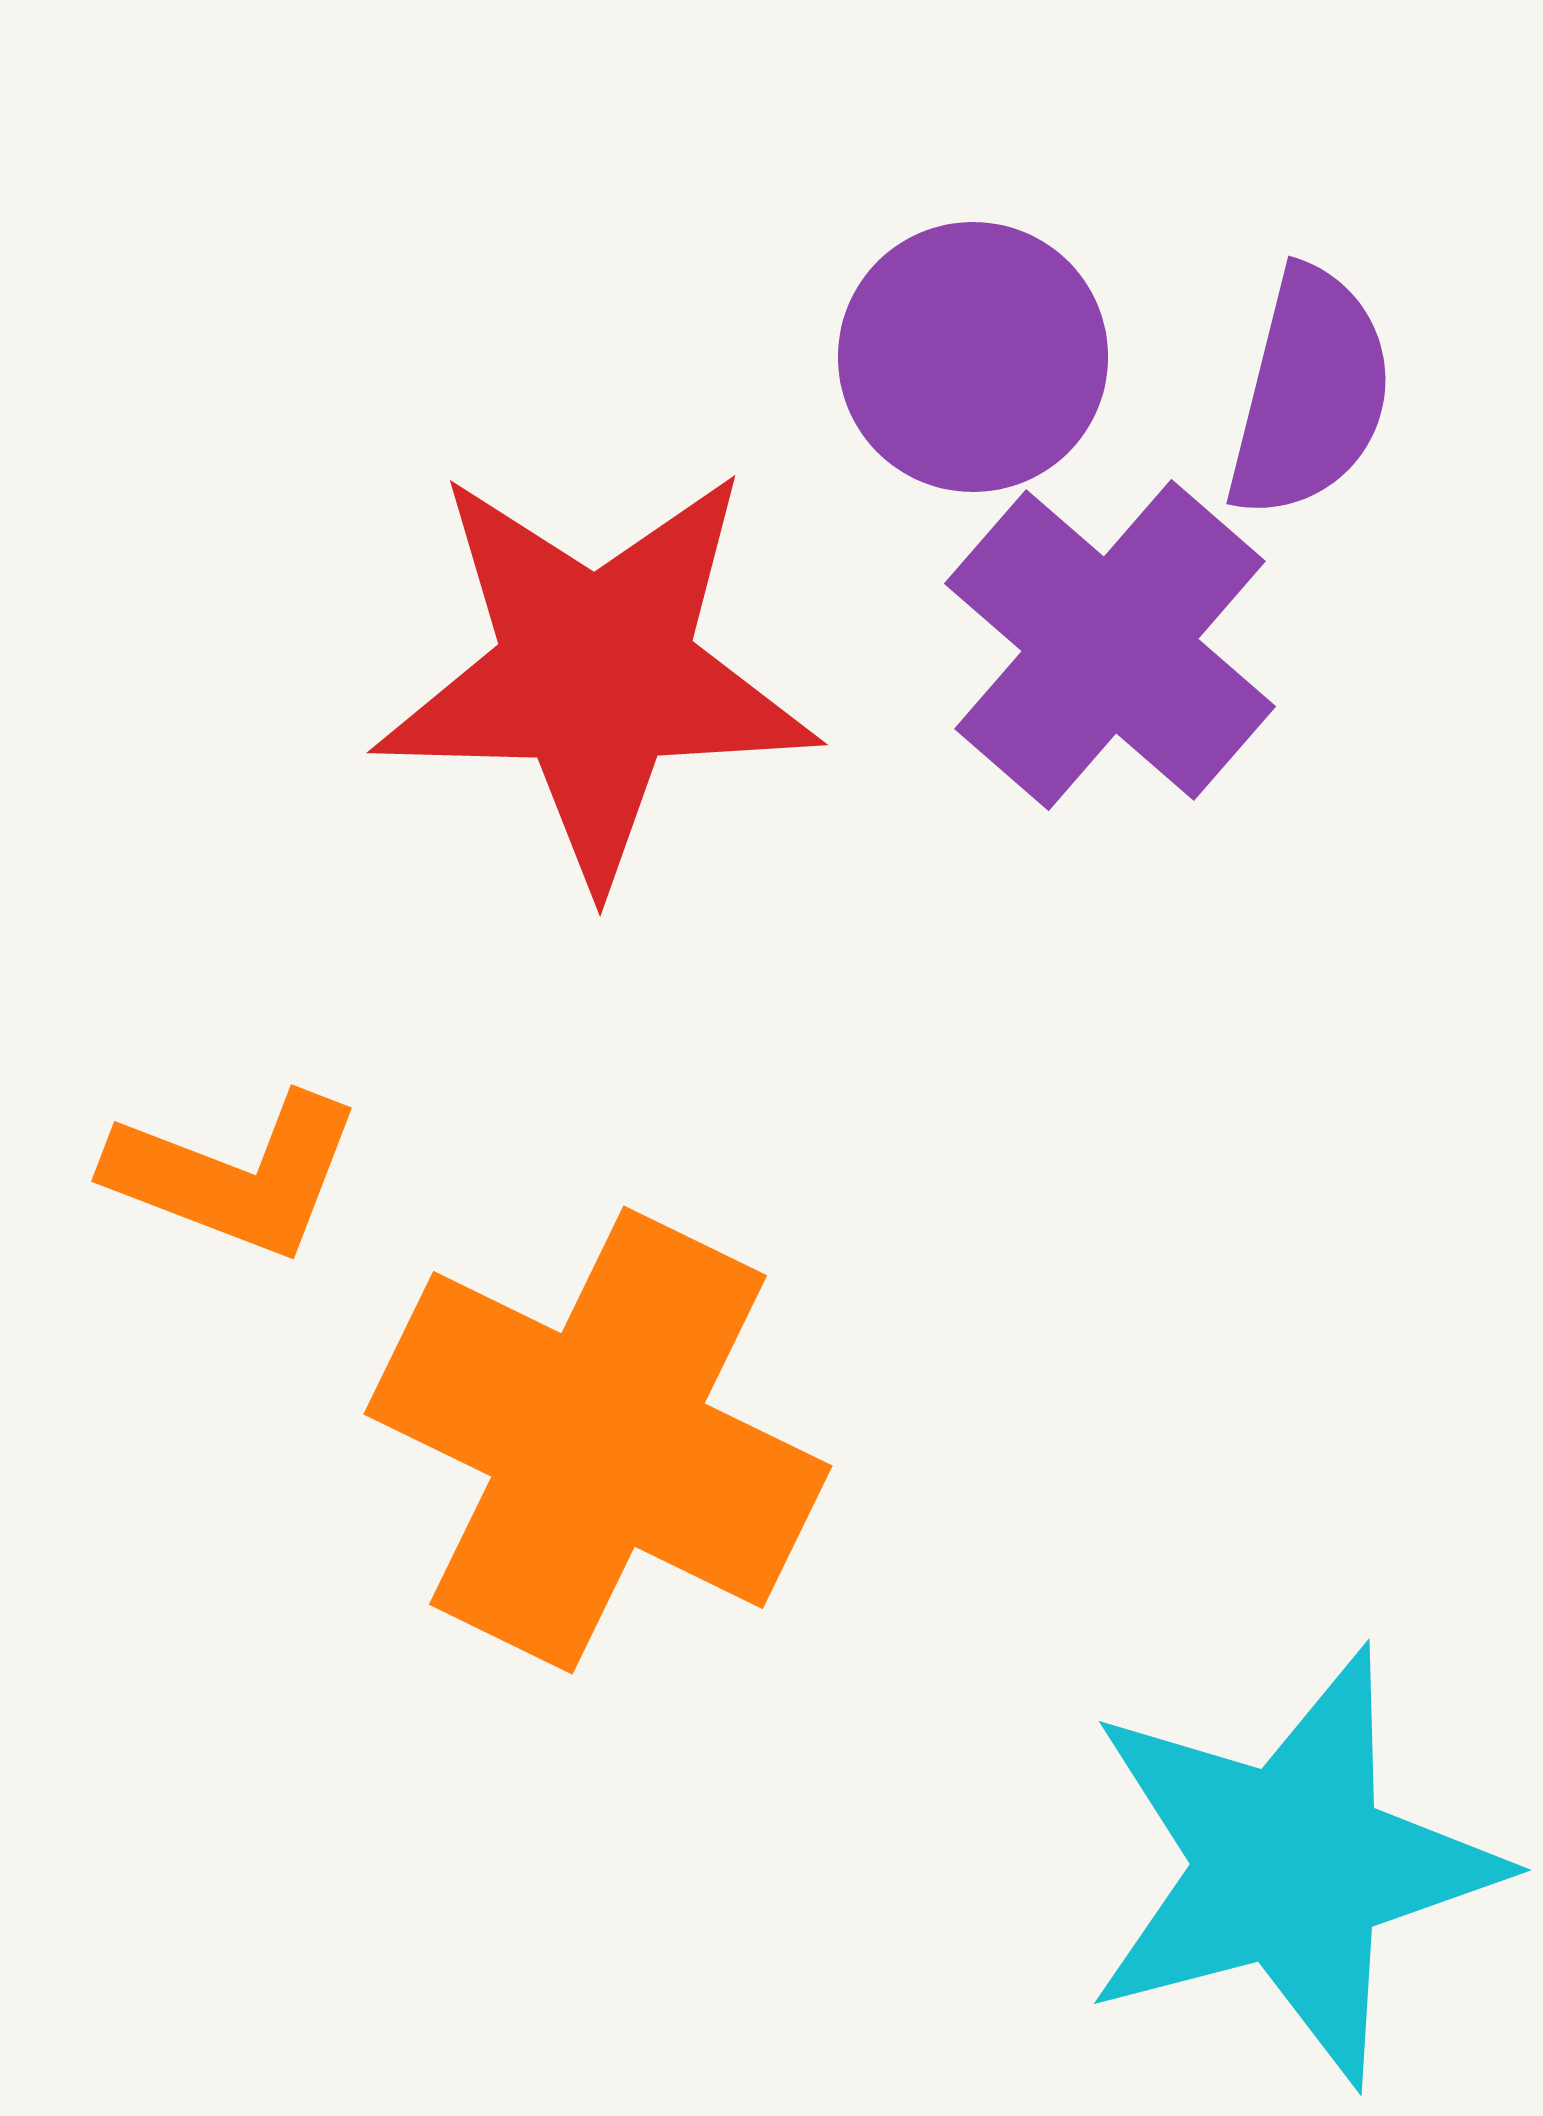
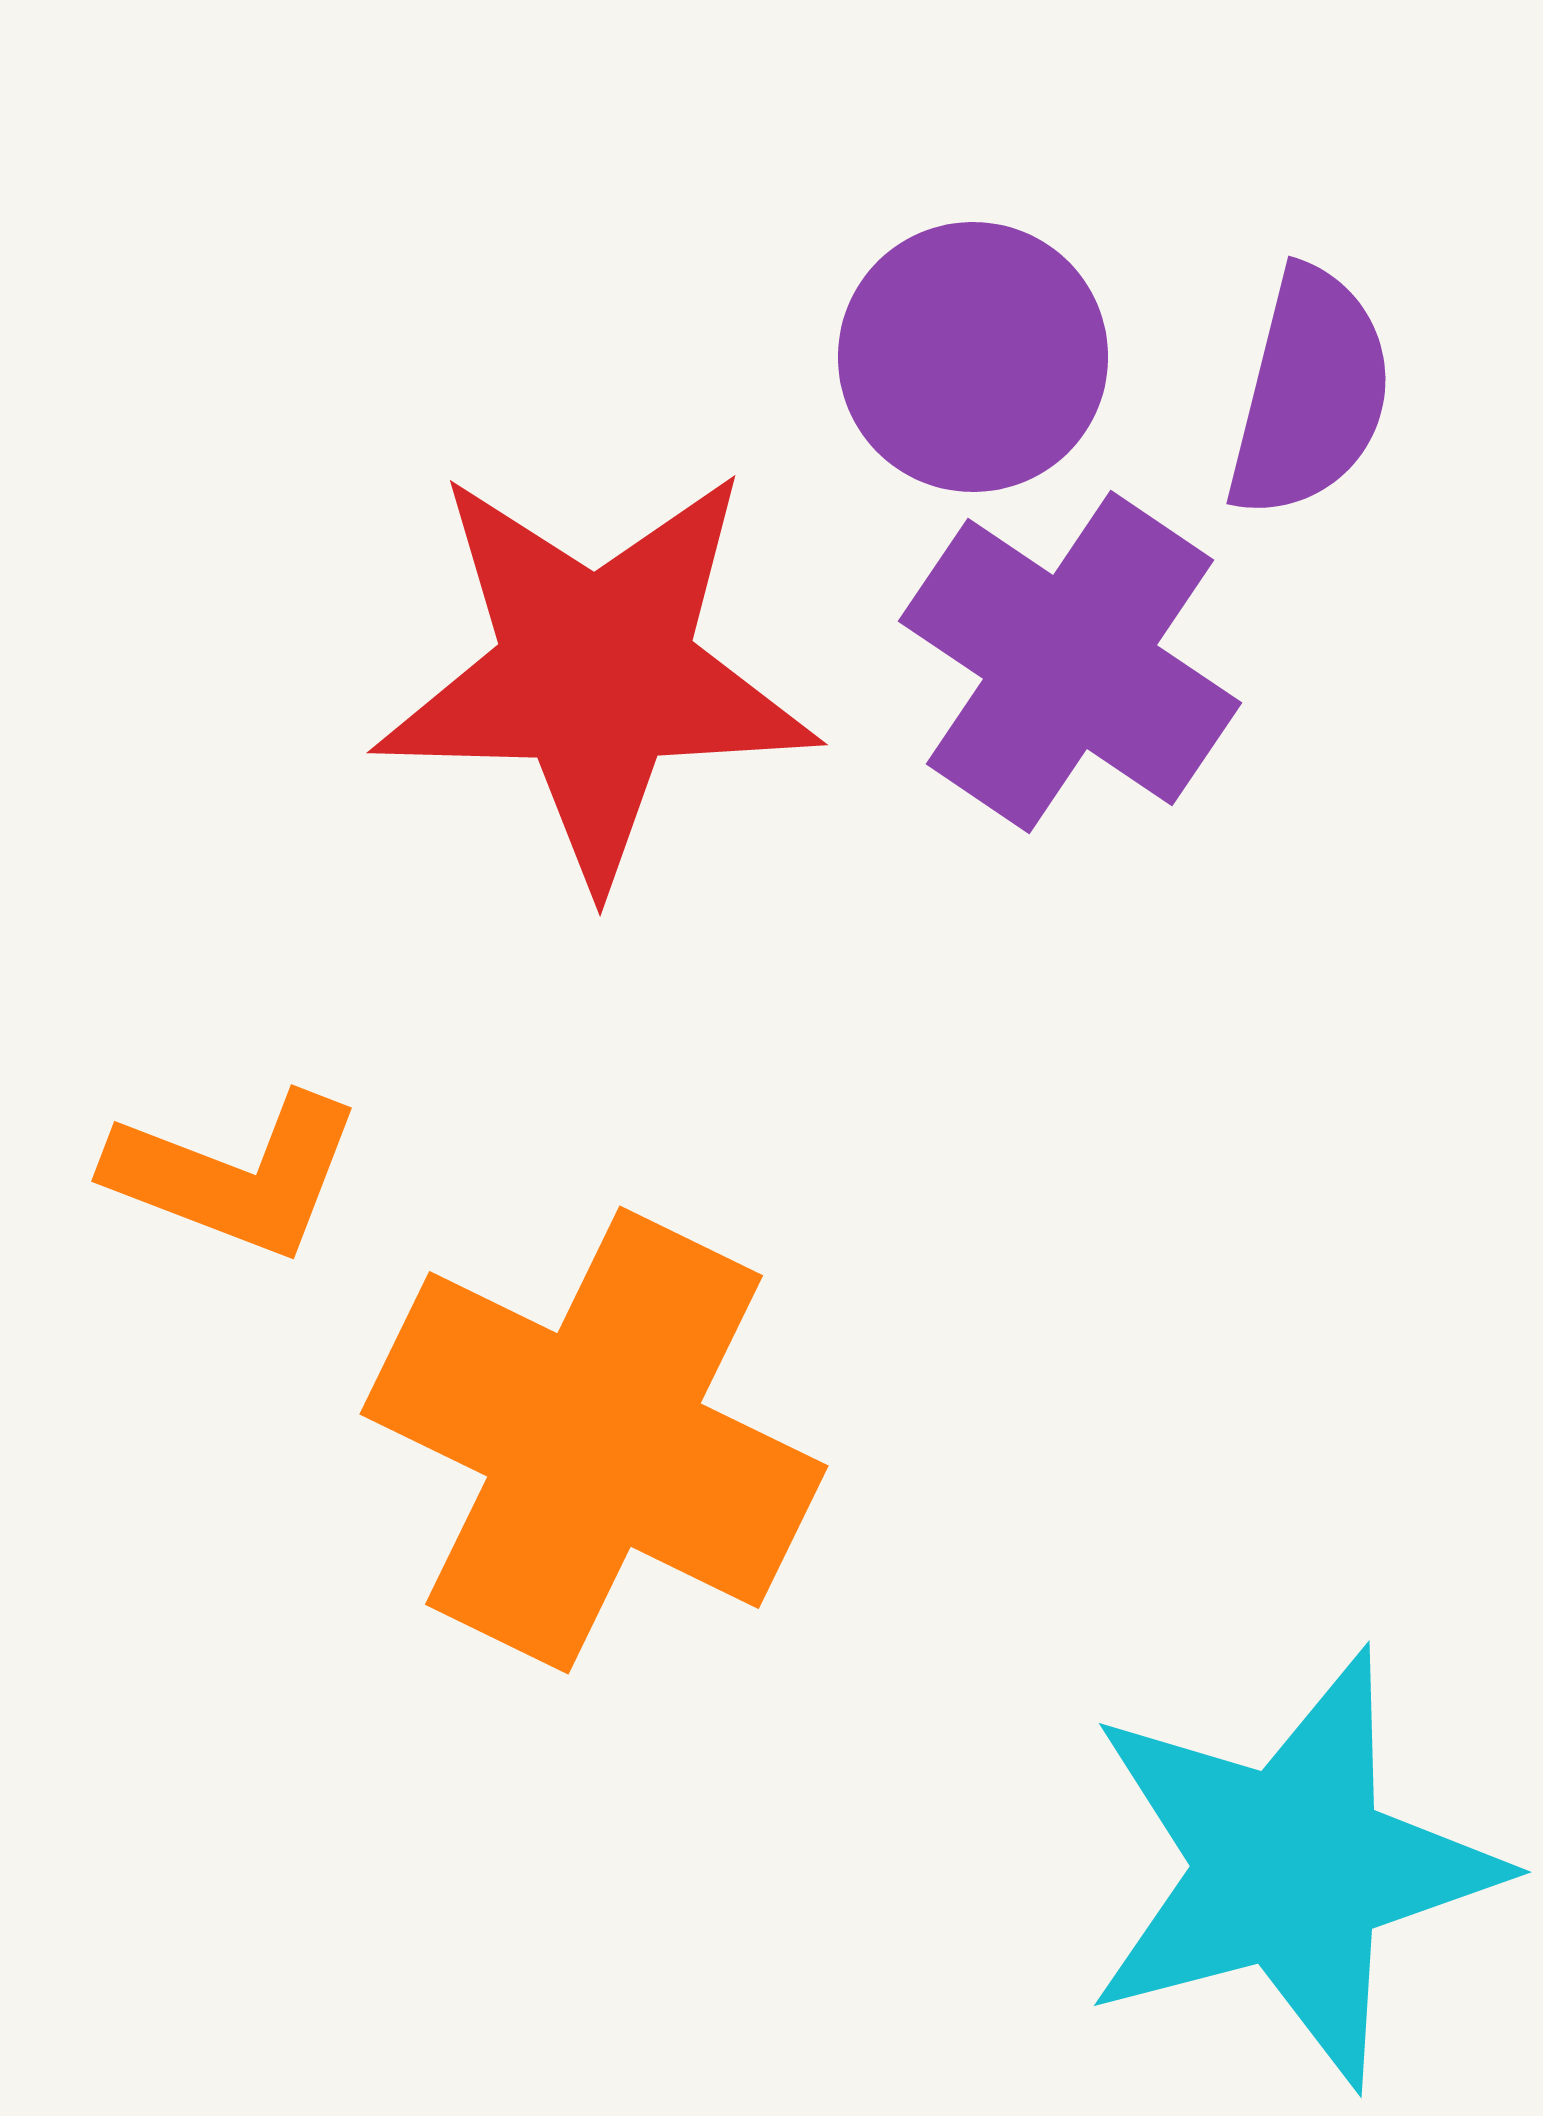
purple cross: moved 40 px left, 17 px down; rotated 7 degrees counterclockwise
orange cross: moved 4 px left
cyan star: moved 2 px down
